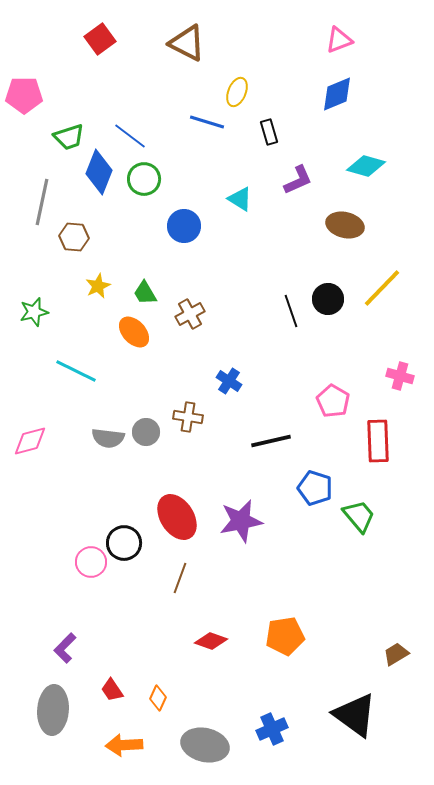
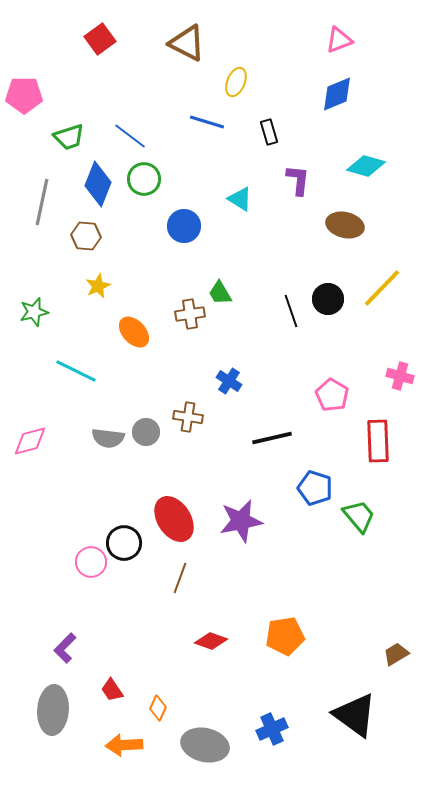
yellow ellipse at (237, 92): moved 1 px left, 10 px up
blue diamond at (99, 172): moved 1 px left, 12 px down
purple L-shape at (298, 180): rotated 60 degrees counterclockwise
brown hexagon at (74, 237): moved 12 px right, 1 px up
green trapezoid at (145, 293): moved 75 px right
brown cross at (190, 314): rotated 20 degrees clockwise
pink pentagon at (333, 401): moved 1 px left, 6 px up
black line at (271, 441): moved 1 px right, 3 px up
red ellipse at (177, 517): moved 3 px left, 2 px down
orange diamond at (158, 698): moved 10 px down
